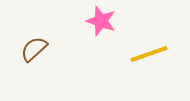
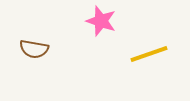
brown semicircle: rotated 128 degrees counterclockwise
